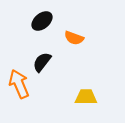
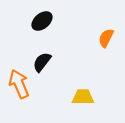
orange semicircle: moved 32 px right; rotated 96 degrees clockwise
yellow trapezoid: moved 3 px left
